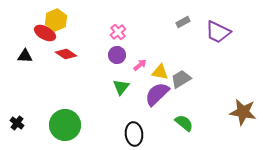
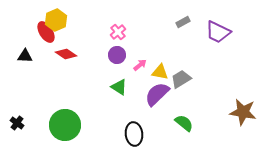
red ellipse: moved 1 px right, 1 px up; rotated 30 degrees clockwise
green triangle: moved 2 px left; rotated 36 degrees counterclockwise
